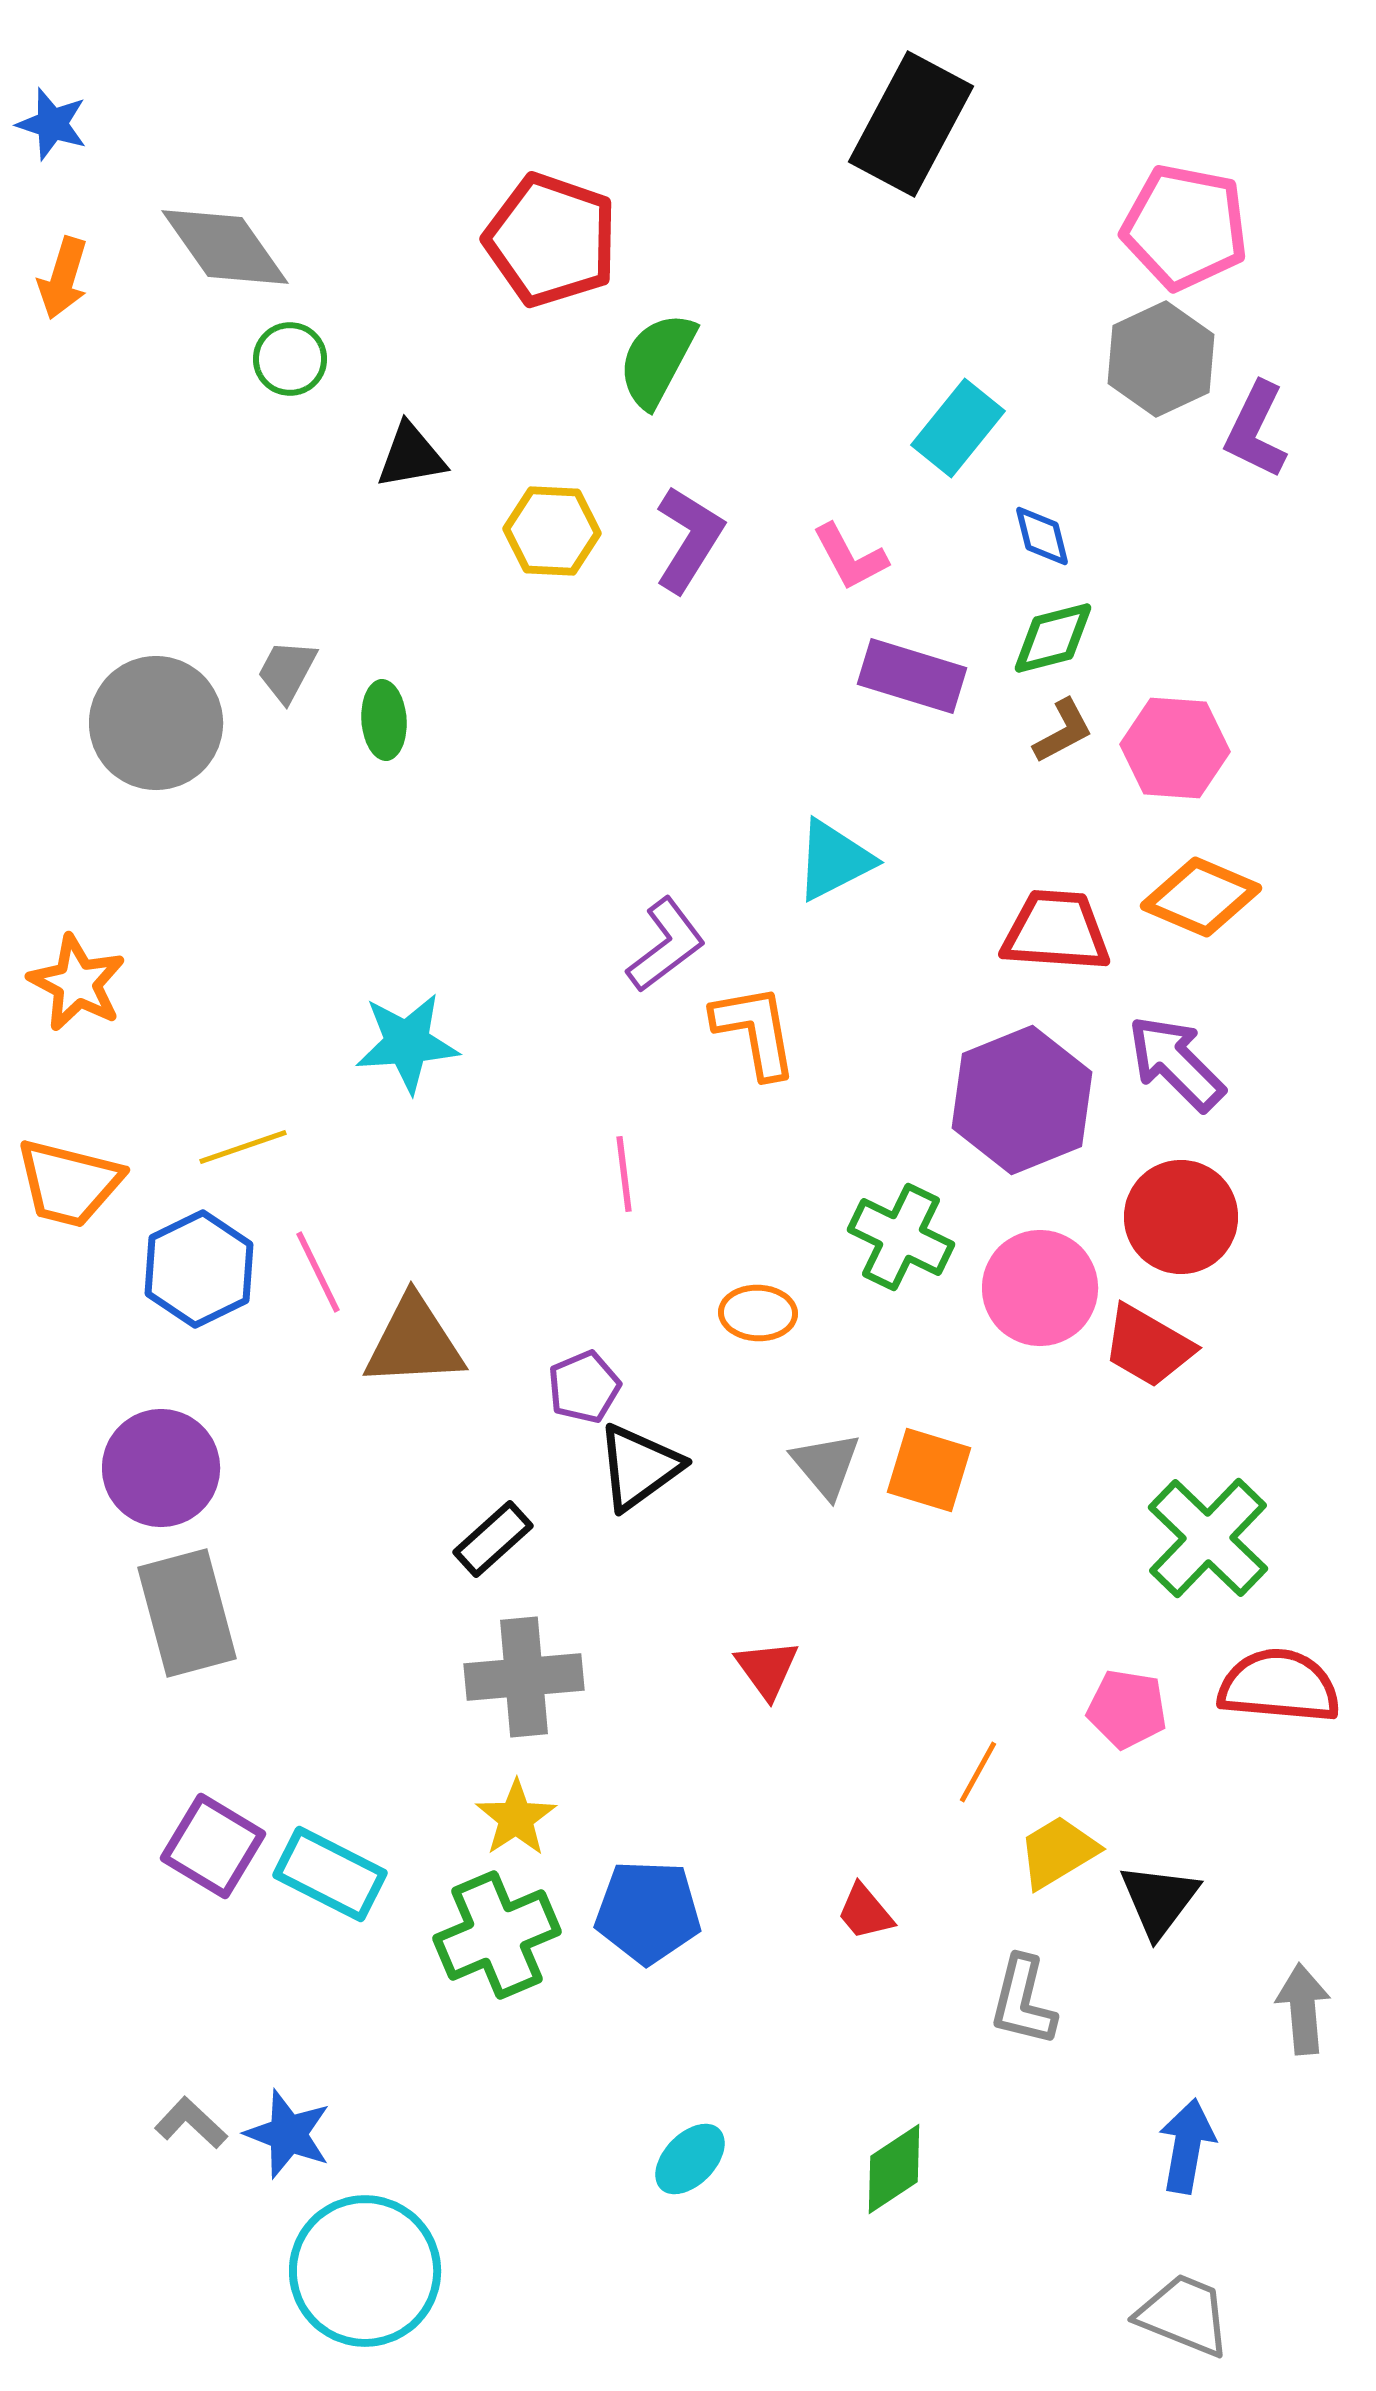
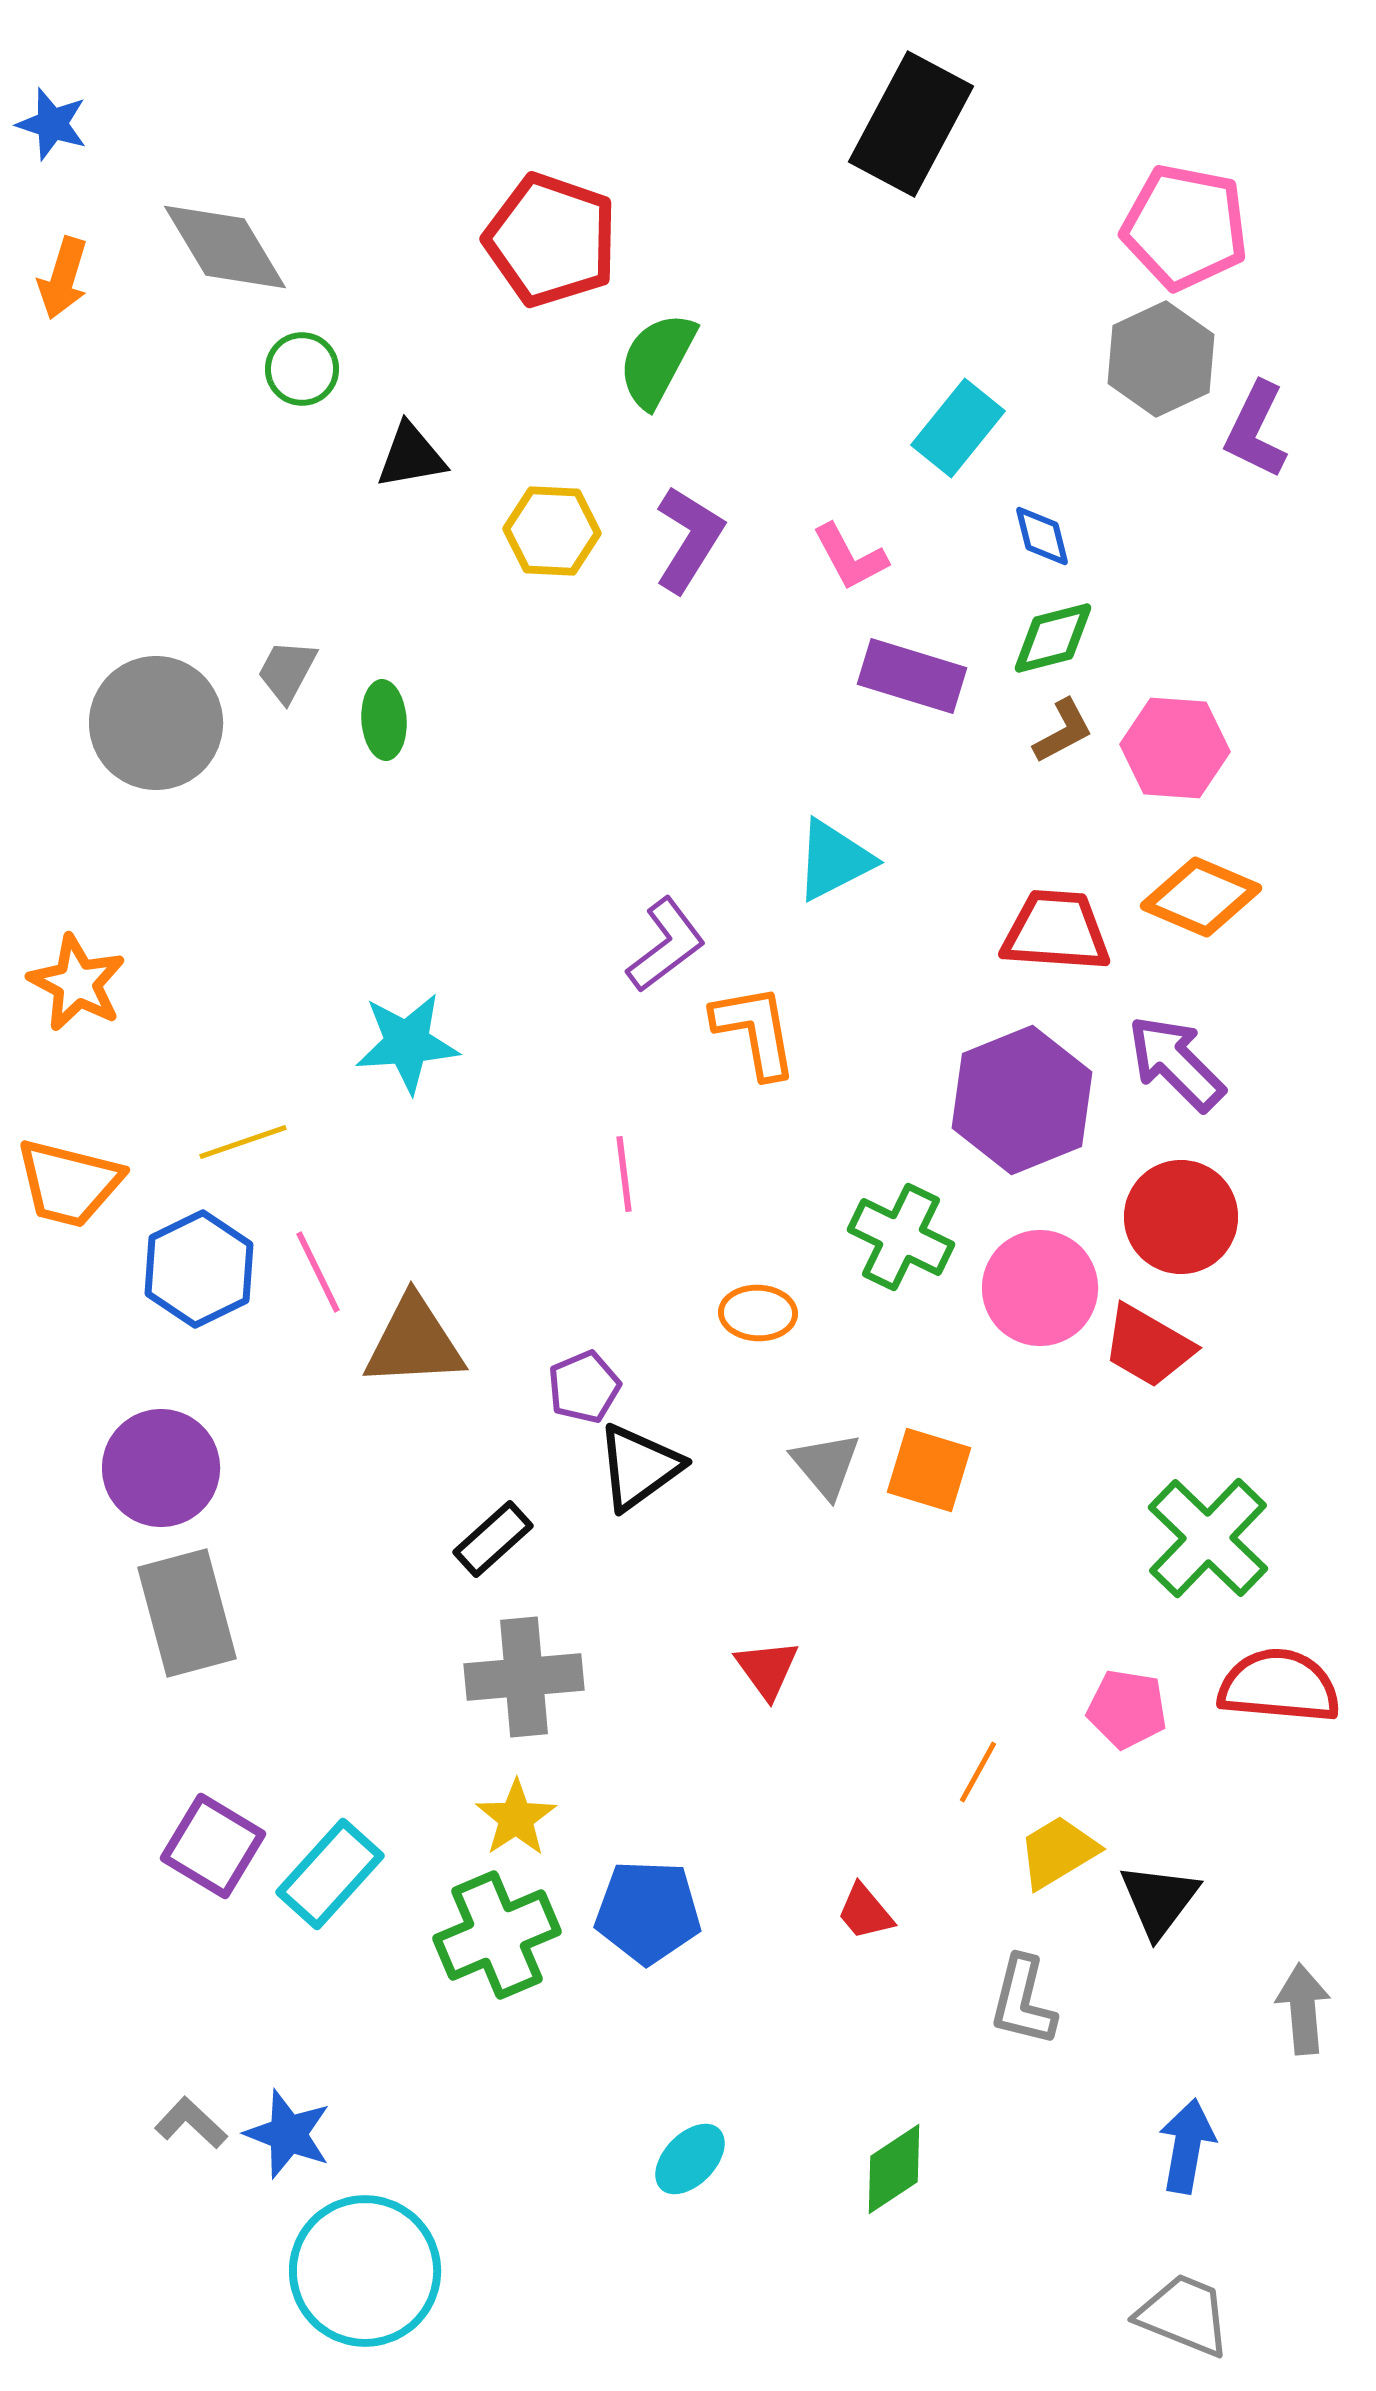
gray diamond at (225, 247): rotated 4 degrees clockwise
green circle at (290, 359): moved 12 px right, 10 px down
yellow line at (243, 1147): moved 5 px up
cyan rectangle at (330, 1874): rotated 75 degrees counterclockwise
